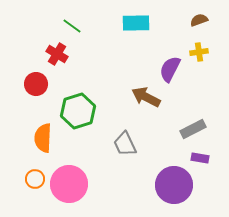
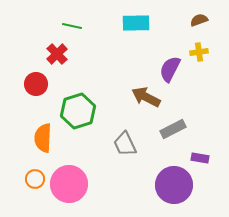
green line: rotated 24 degrees counterclockwise
red cross: rotated 15 degrees clockwise
gray rectangle: moved 20 px left
